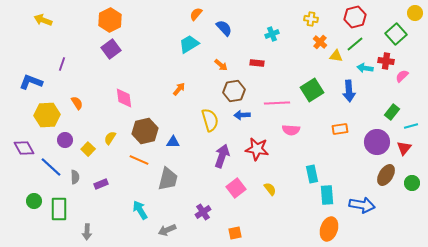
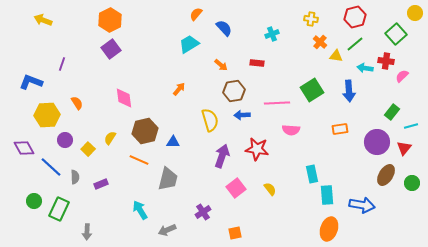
green rectangle at (59, 209): rotated 25 degrees clockwise
